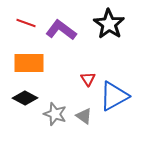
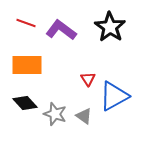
black star: moved 1 px right, 3 px down
orange rectangle: moved 2 px left, 2 px down
black diamond: moved 5 px down; rotated 20 degrees clockwise
